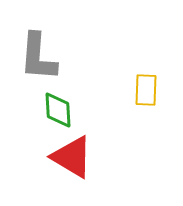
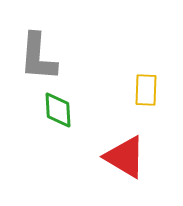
red triangle: moved 53 px right
